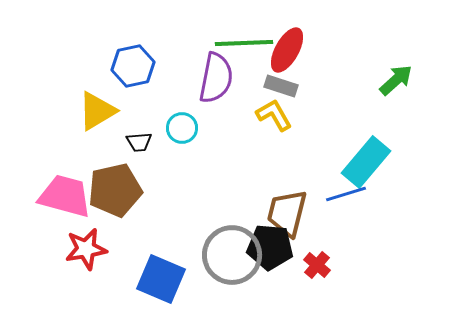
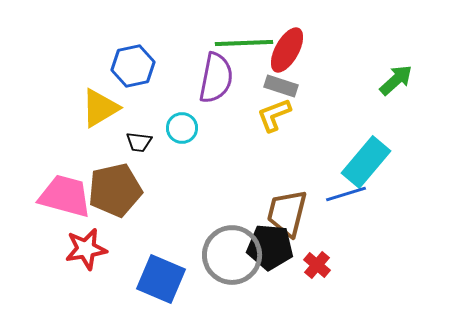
yellow triangle: moved 3 px right, 3 px up
yellow L-shape: rotated 81 degrees counterclockwise
black trapezoid: rotated 12 degrees clockwise
